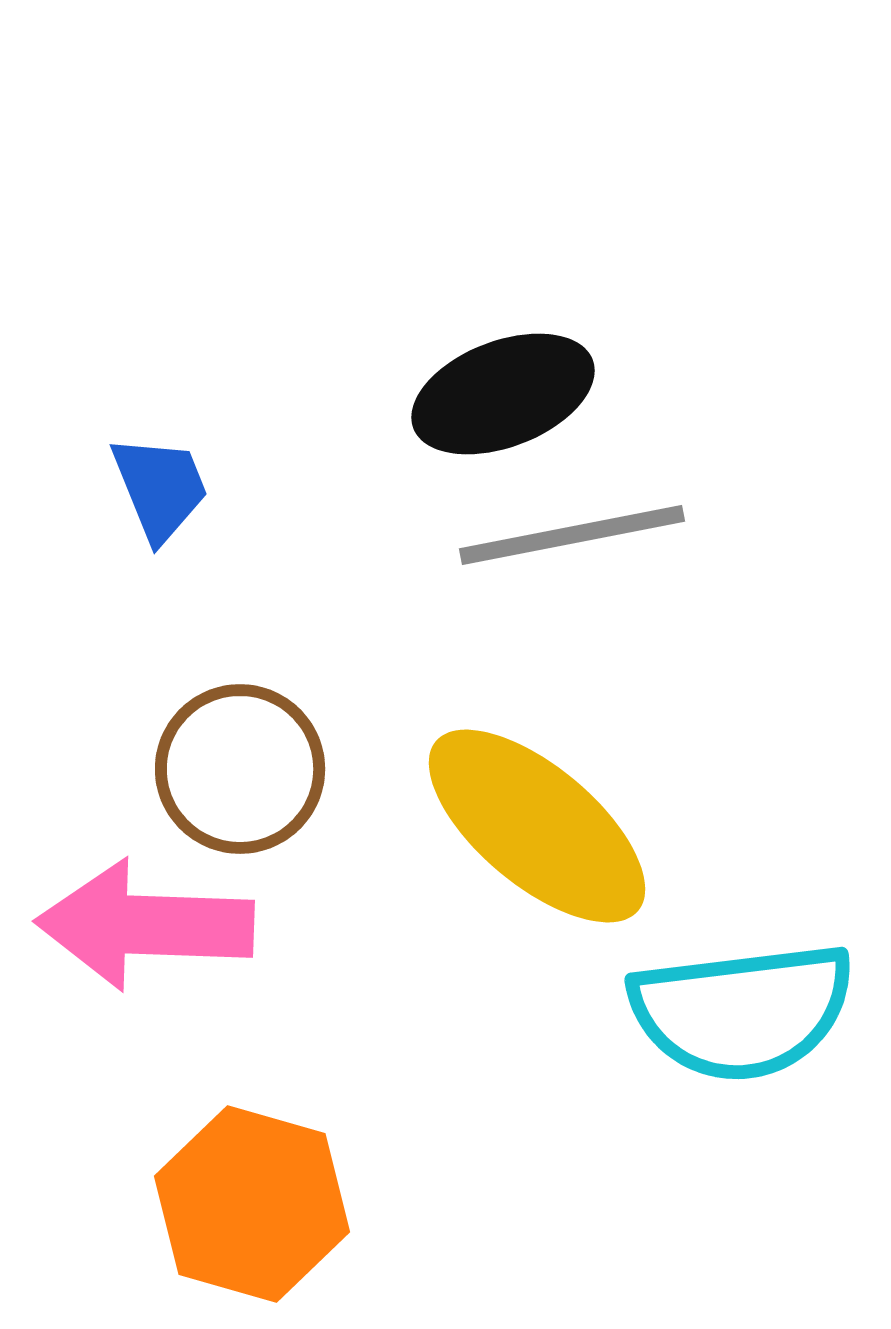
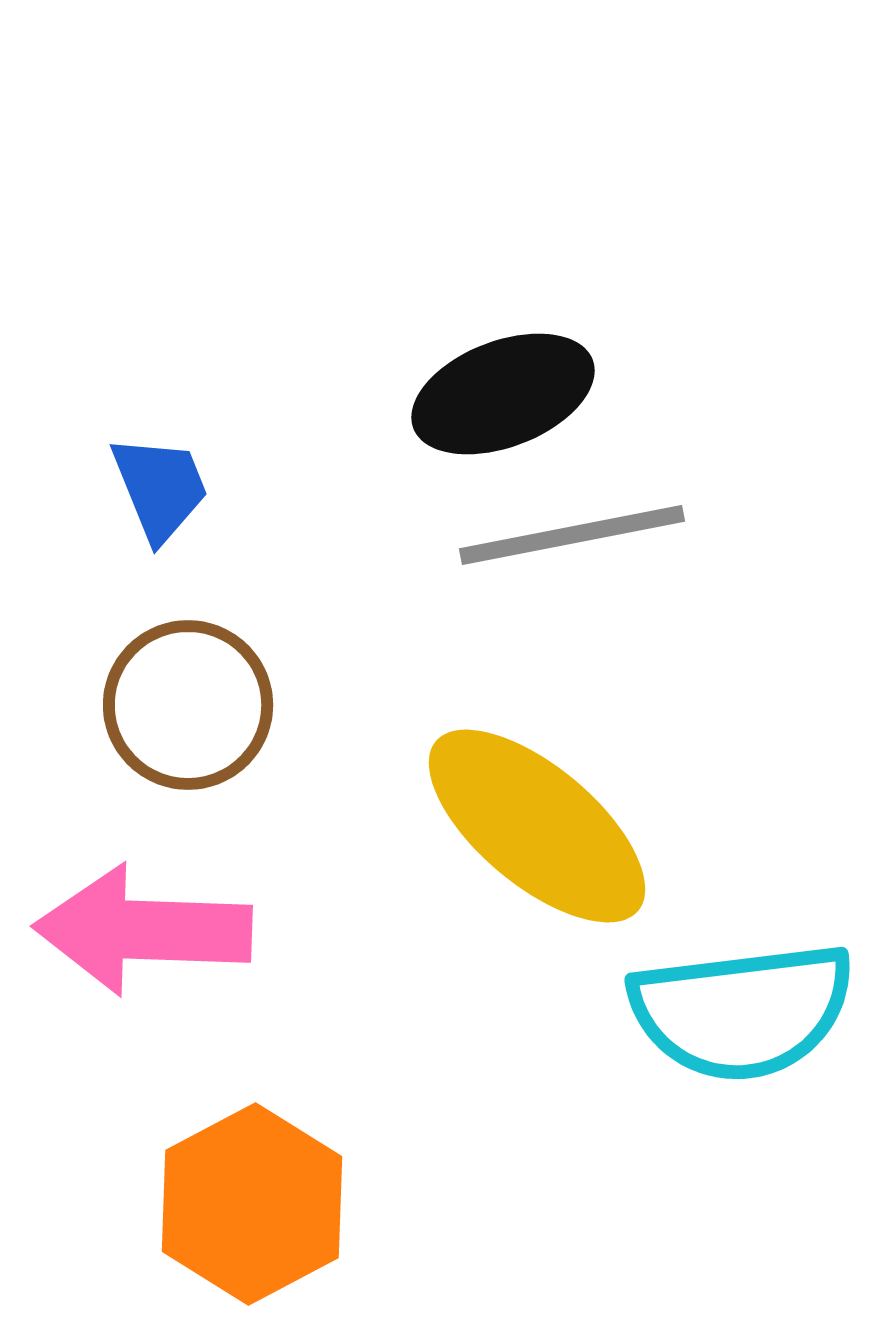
brown circle: moved 52 px left, 64 px up
pink arrow: moved 2 px left, 5 px down
orange hexagon: rotated 16 degrees clockwise
